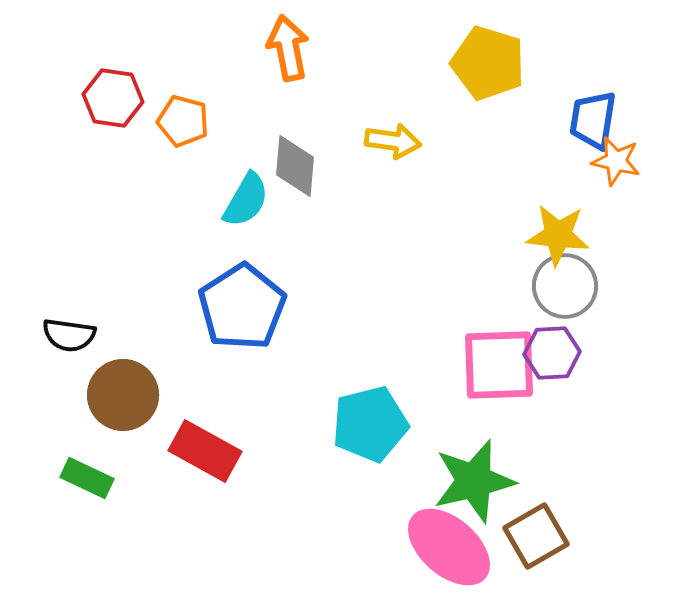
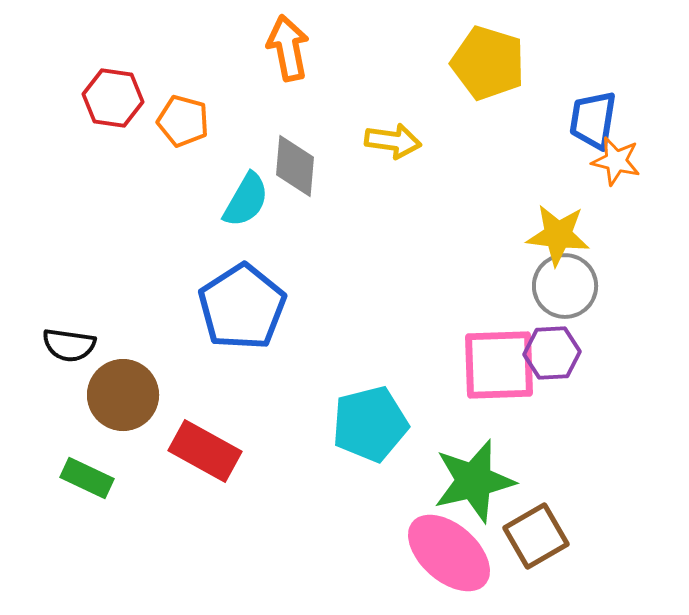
black semicircle: moved 10 px down
pink ellipse: moved 6 px down
